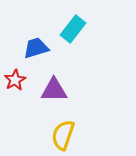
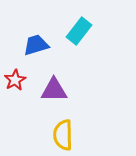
cyan rectangle: moved 6 px right, 2 px down
blue trapezoid: moved 3 px up
yellow semicircle: rotated 20 degrees counterclockwise
